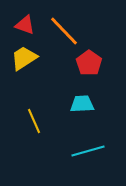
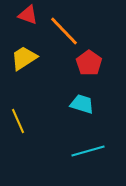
red triangle: moved 3 px right, 10 px up
cyan trapezoid: rotated 20 degrees clockwise
yellow line: moved 16 px left
